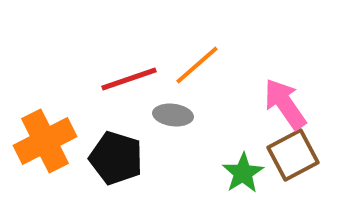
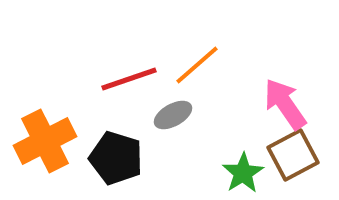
gray ellipse: rotated 36 degrees counterclockwise
